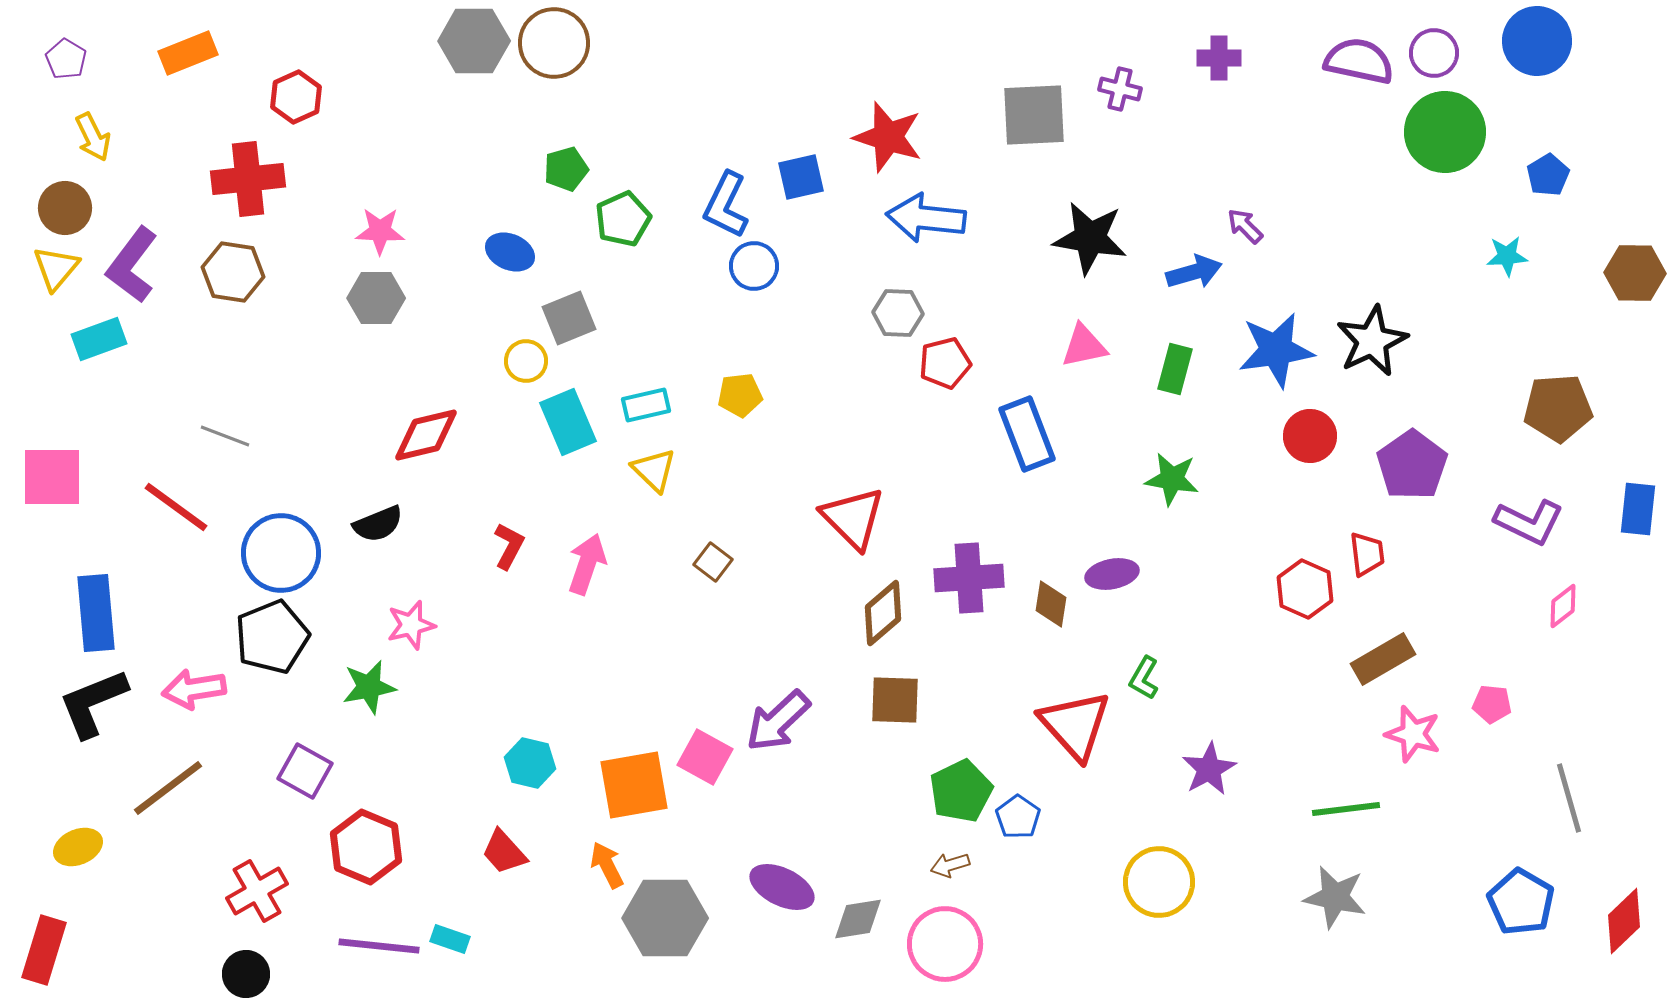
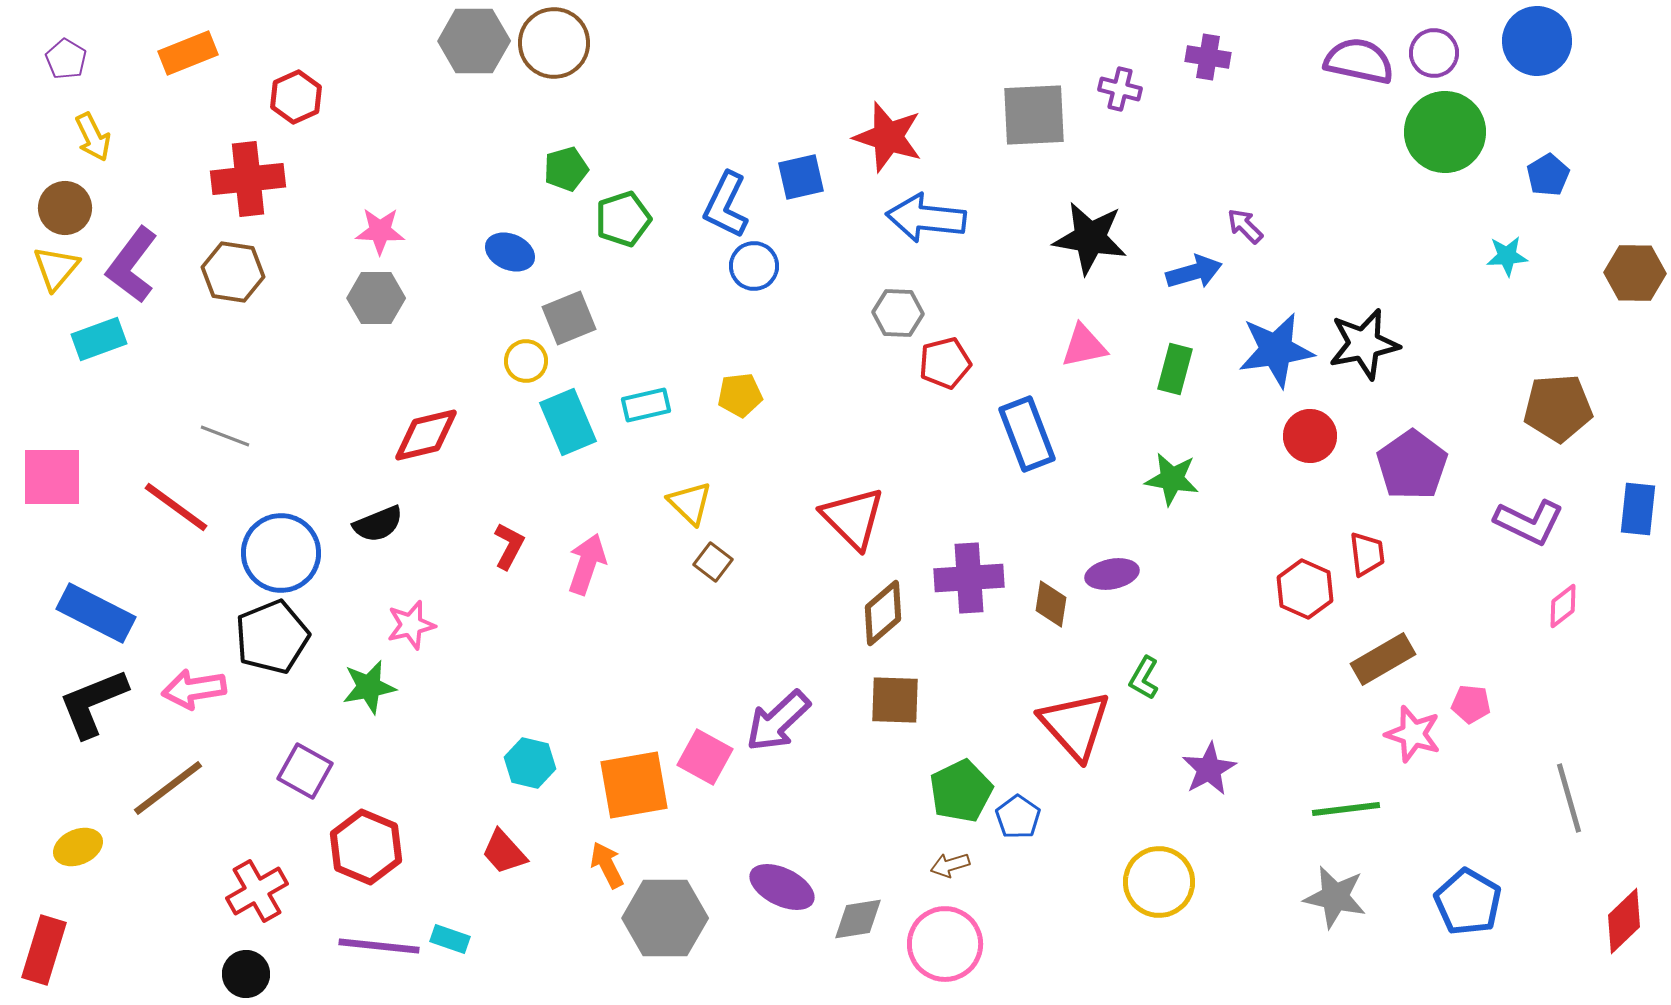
purple cross at (1219, 58): moved 11 px left, 1 px up; rotated 9 degrees clockwise
green pentagon at (623, 219): rotated 6 degrees clockwise
black star at (1372, 341): moved 8 px left, 3 px down; rotated 14 degrees clockwise
yellow triangle at (654, 470): moved 36 px right, 33 px down
blue rectangle at (96, 613): rotated 58 degrees counterclockwise
pink pentagon at (1492, 704): moved 21 px left
blue pentagon at (1521, 902): moved 53 px left
